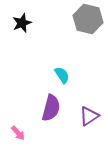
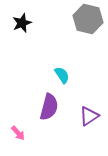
purple semicircle: moved 2 px left, 1 px up
